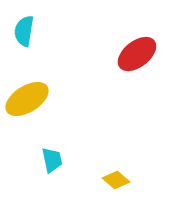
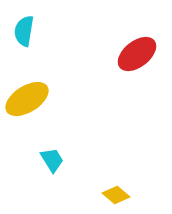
cyan trapezoid: rotated 20 degrees counterclockwise
yellow diamond: moved 15 px down
